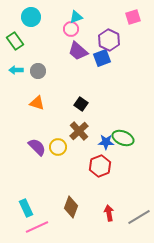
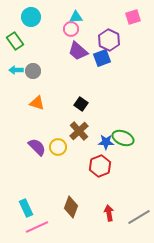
cyan triangle: rotated 16 degrees clockwise
gray circle: moved 5 px left
